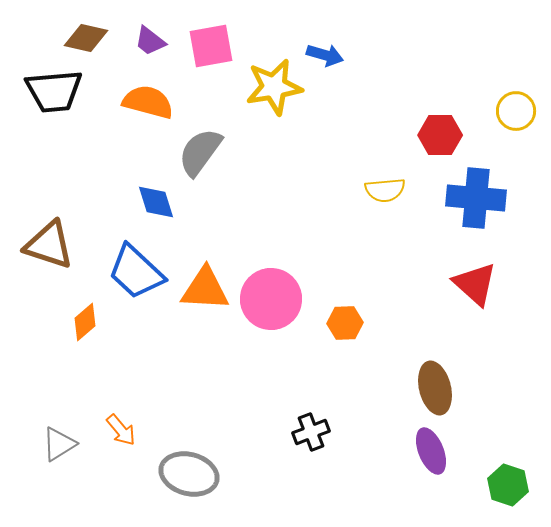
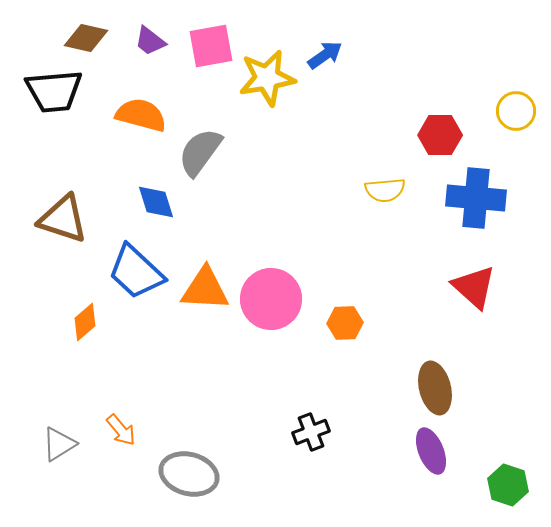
blue arrow: rotated 51 degrees counterclockwise
yellow star: moved 7 px left, 9 px up
orange semicircle: moved 7 px left, 13 px down
brown triangle: moved 14 px right, 26 px up
red triangle: moved 1 px left, 3 px down
